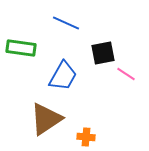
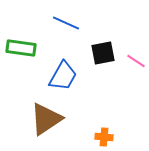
pink line: moved 10 px right, 13 px up
orange cross: moved 18 px right
